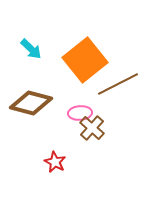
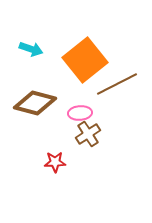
cyan arrow: rotated 25 degrees counterclockwise
brown line: moved 1 px left
brown diamond: moved 4 px right
brown cross: moved 4 px left, 6 px down; rotated 15 degrees clockwise
red star: rotated 30 degrees counterclockwise
